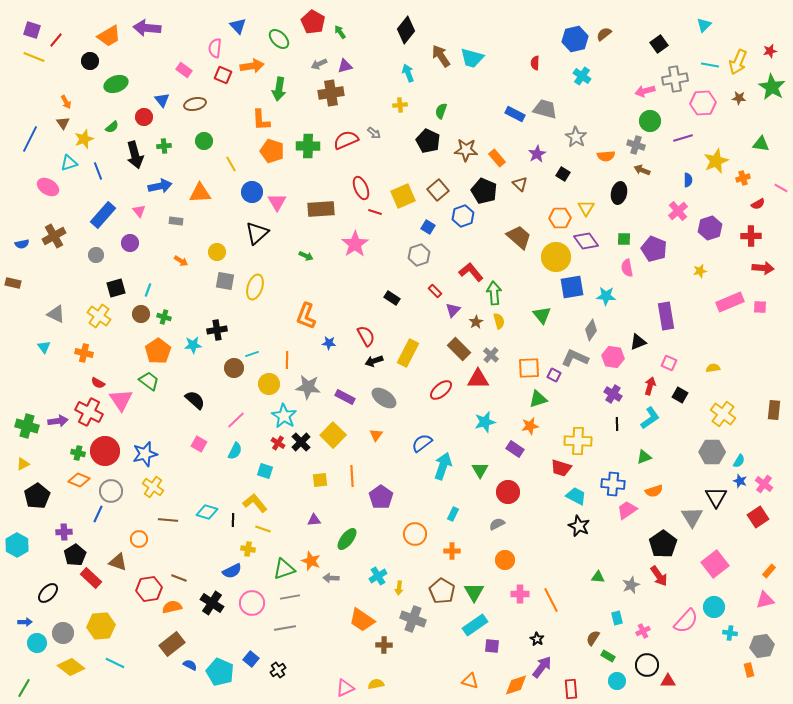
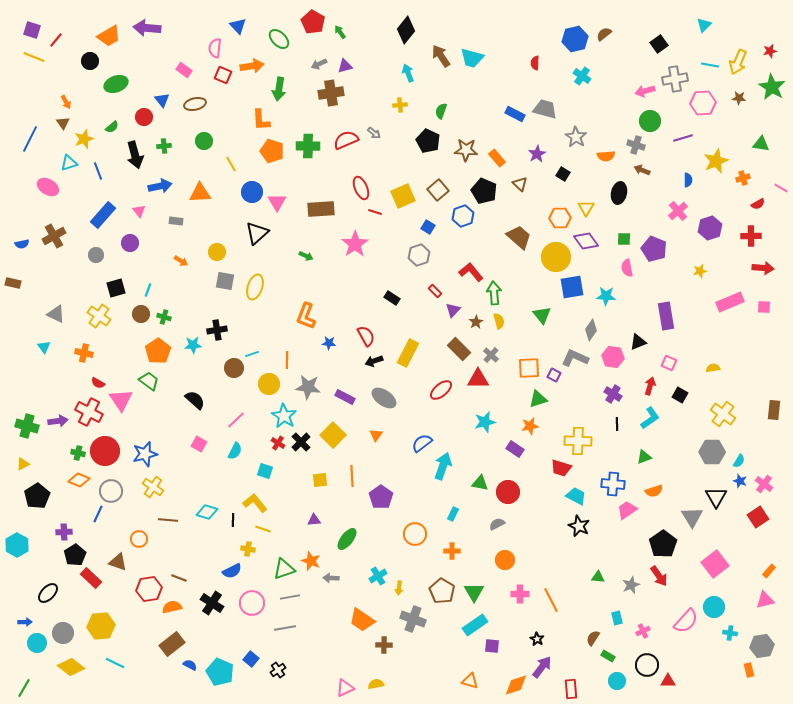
pink square at (760, 307): moved 4 px right
green triangle at (480, 470): moved 13 px down; rotated 48 degrees counterclockwise
